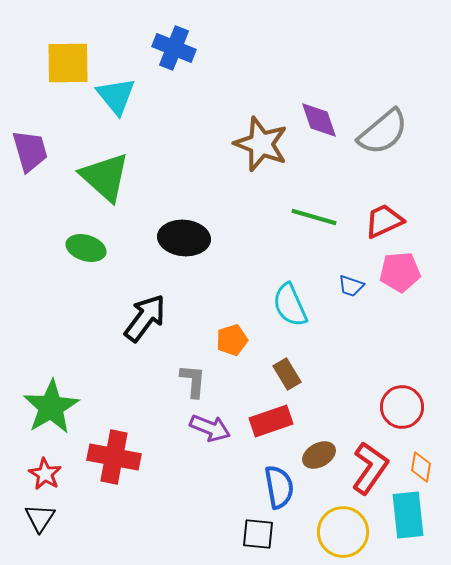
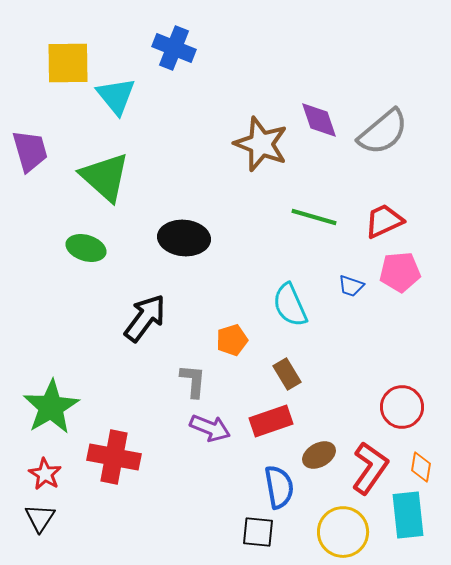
black square: moved 2 px up
